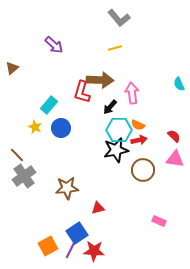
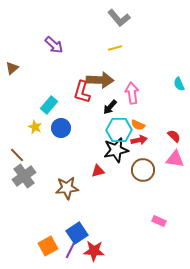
red triangle: moved 37 px up
